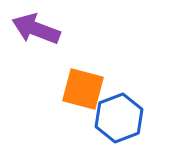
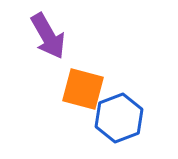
purple arrow: moved 12 px right, 7 px down; rotated 141 degrees counterclockwise
